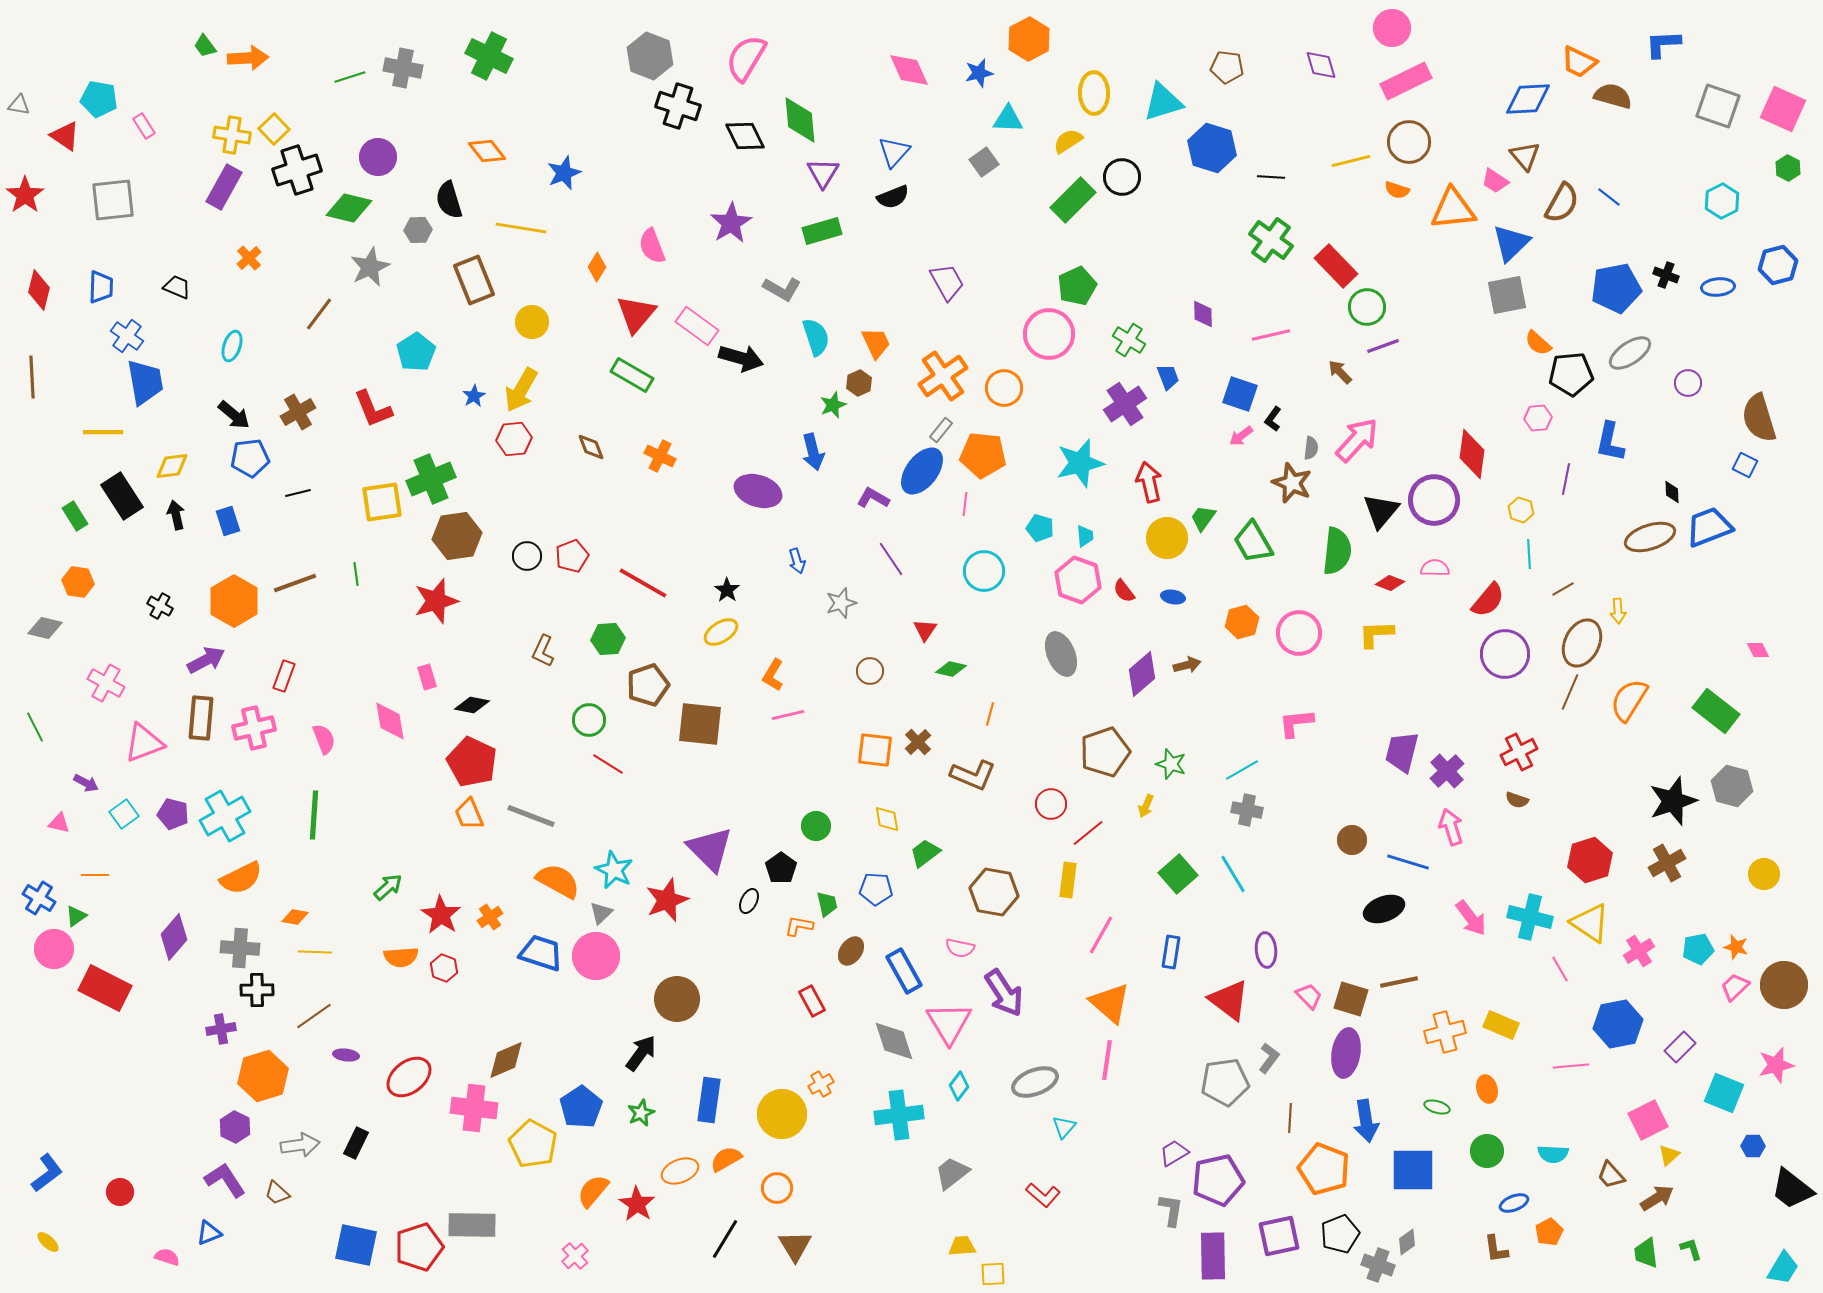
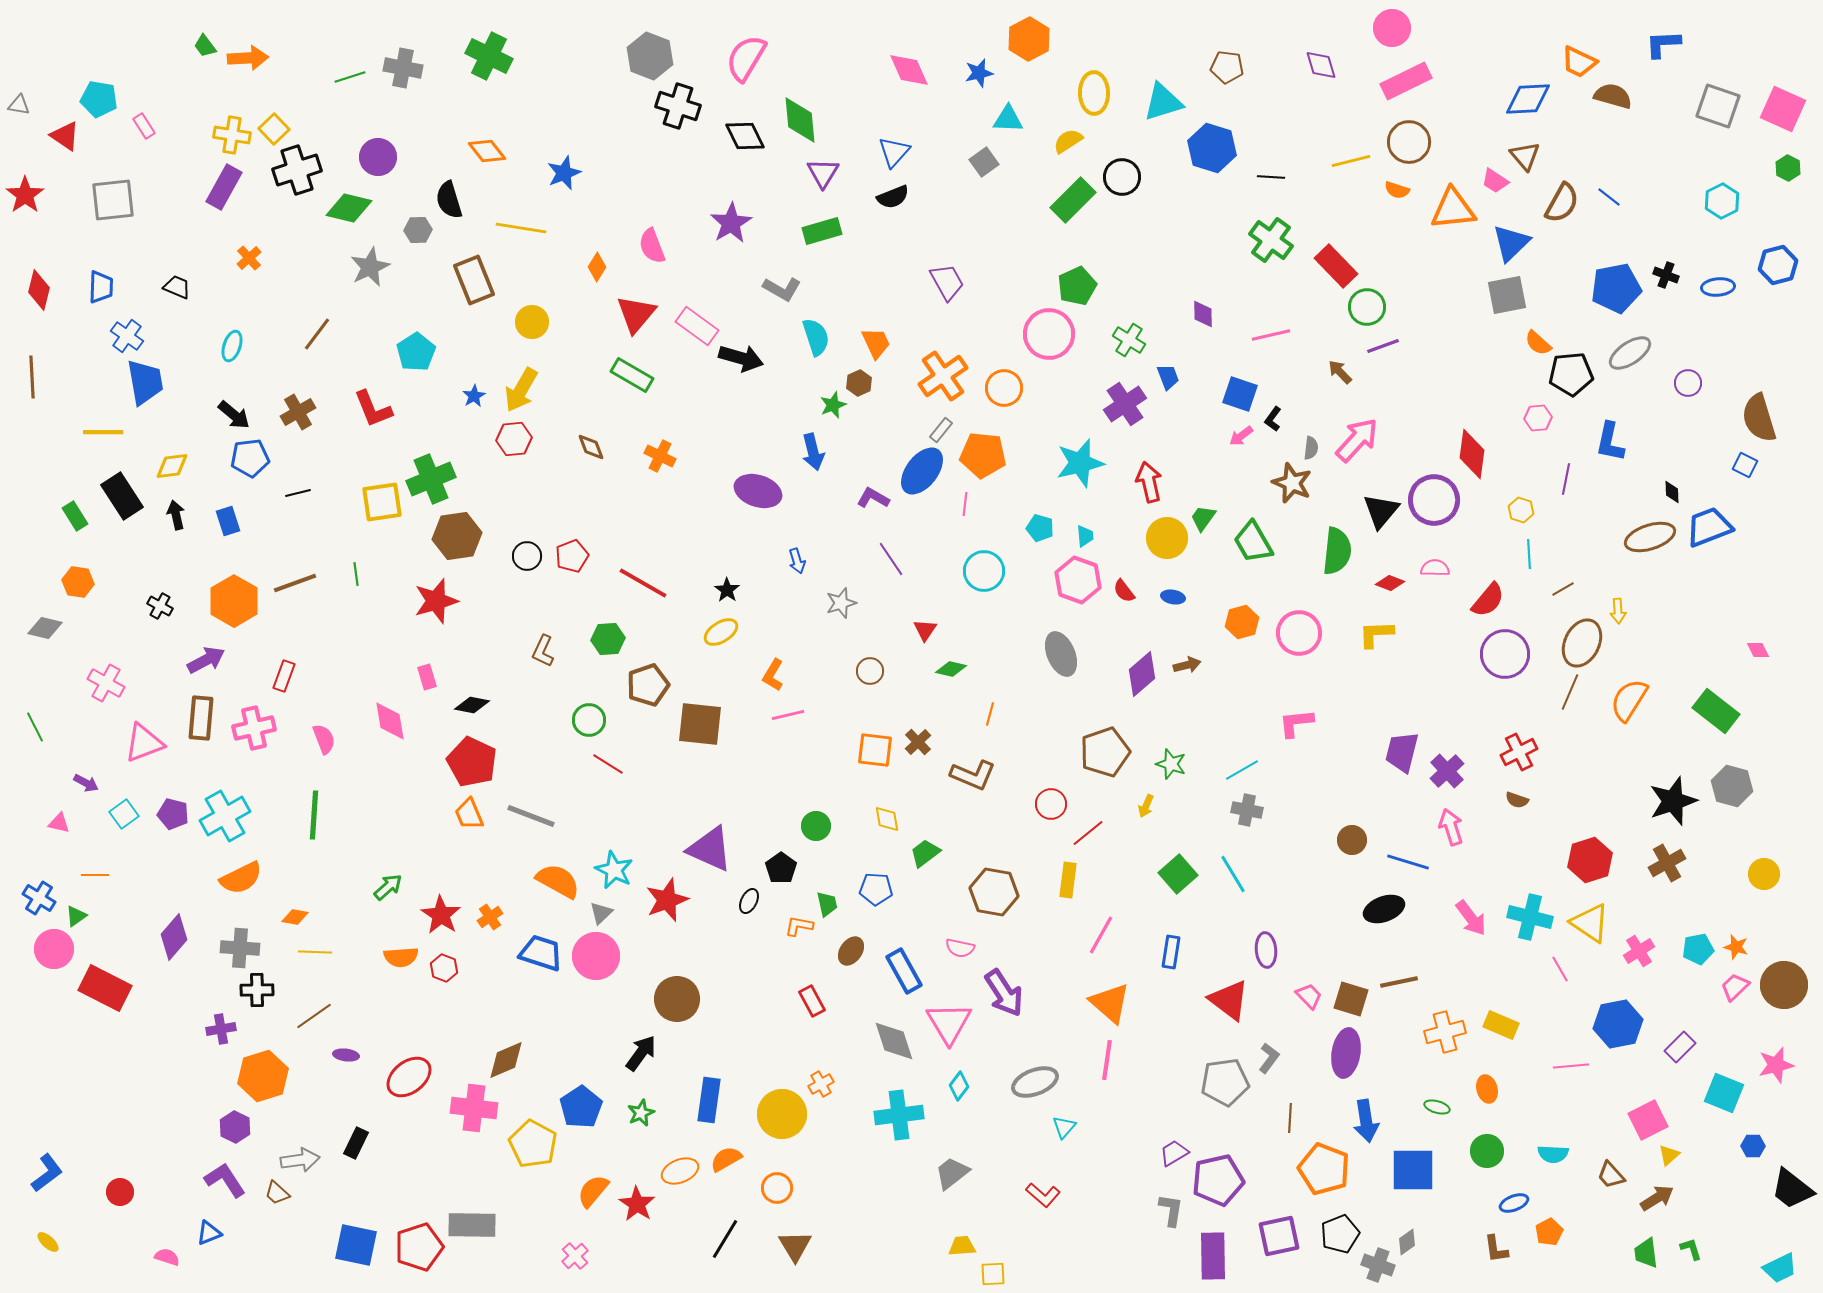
brown line at (319, 314): moved 2 px left, 20 px down
purple triangle at (710, 849): rotated 21 degrees counterclockwise
gray arrow at (300, 1145): moved 15 px down
cyan trapezoid at (1783, 1268): moved 3 px left; rotated 33 degrees clockwise
